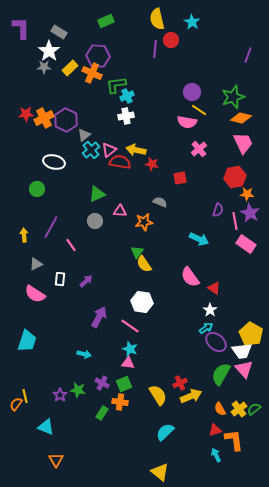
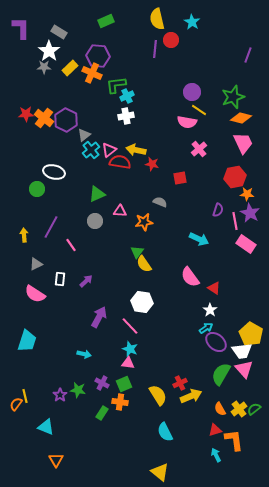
orange cross at (44, 118): rotated 24 degrees counterclockwise
white ellipse at (54, 162): moved 10 px down
pink line at (130, 326): rotated 12 degrees clockwise
cyan semicircle at (165, 432): rotated 72 degrees counterclockwise
